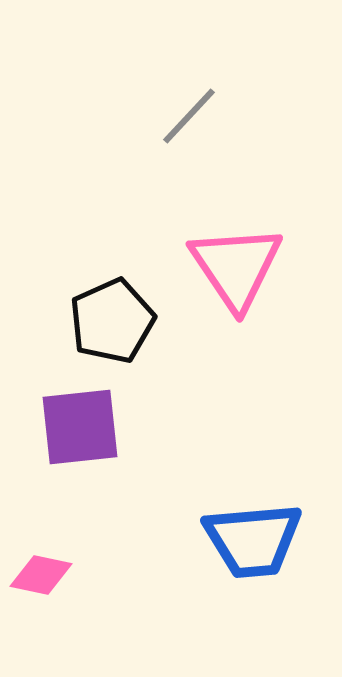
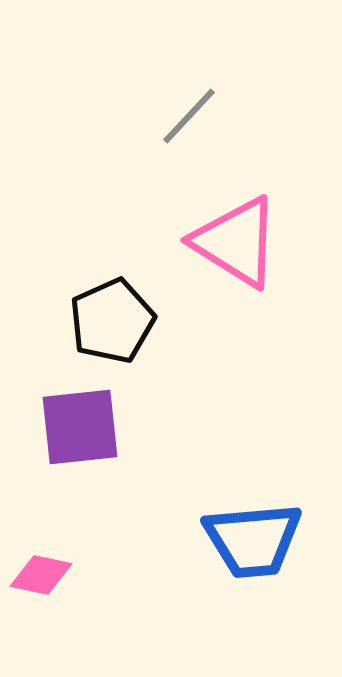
pink triangle: moved 25 px up; rotated 24 degrees counterclockwise
